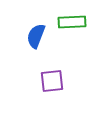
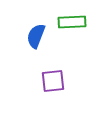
purple square: moved 1 px right
